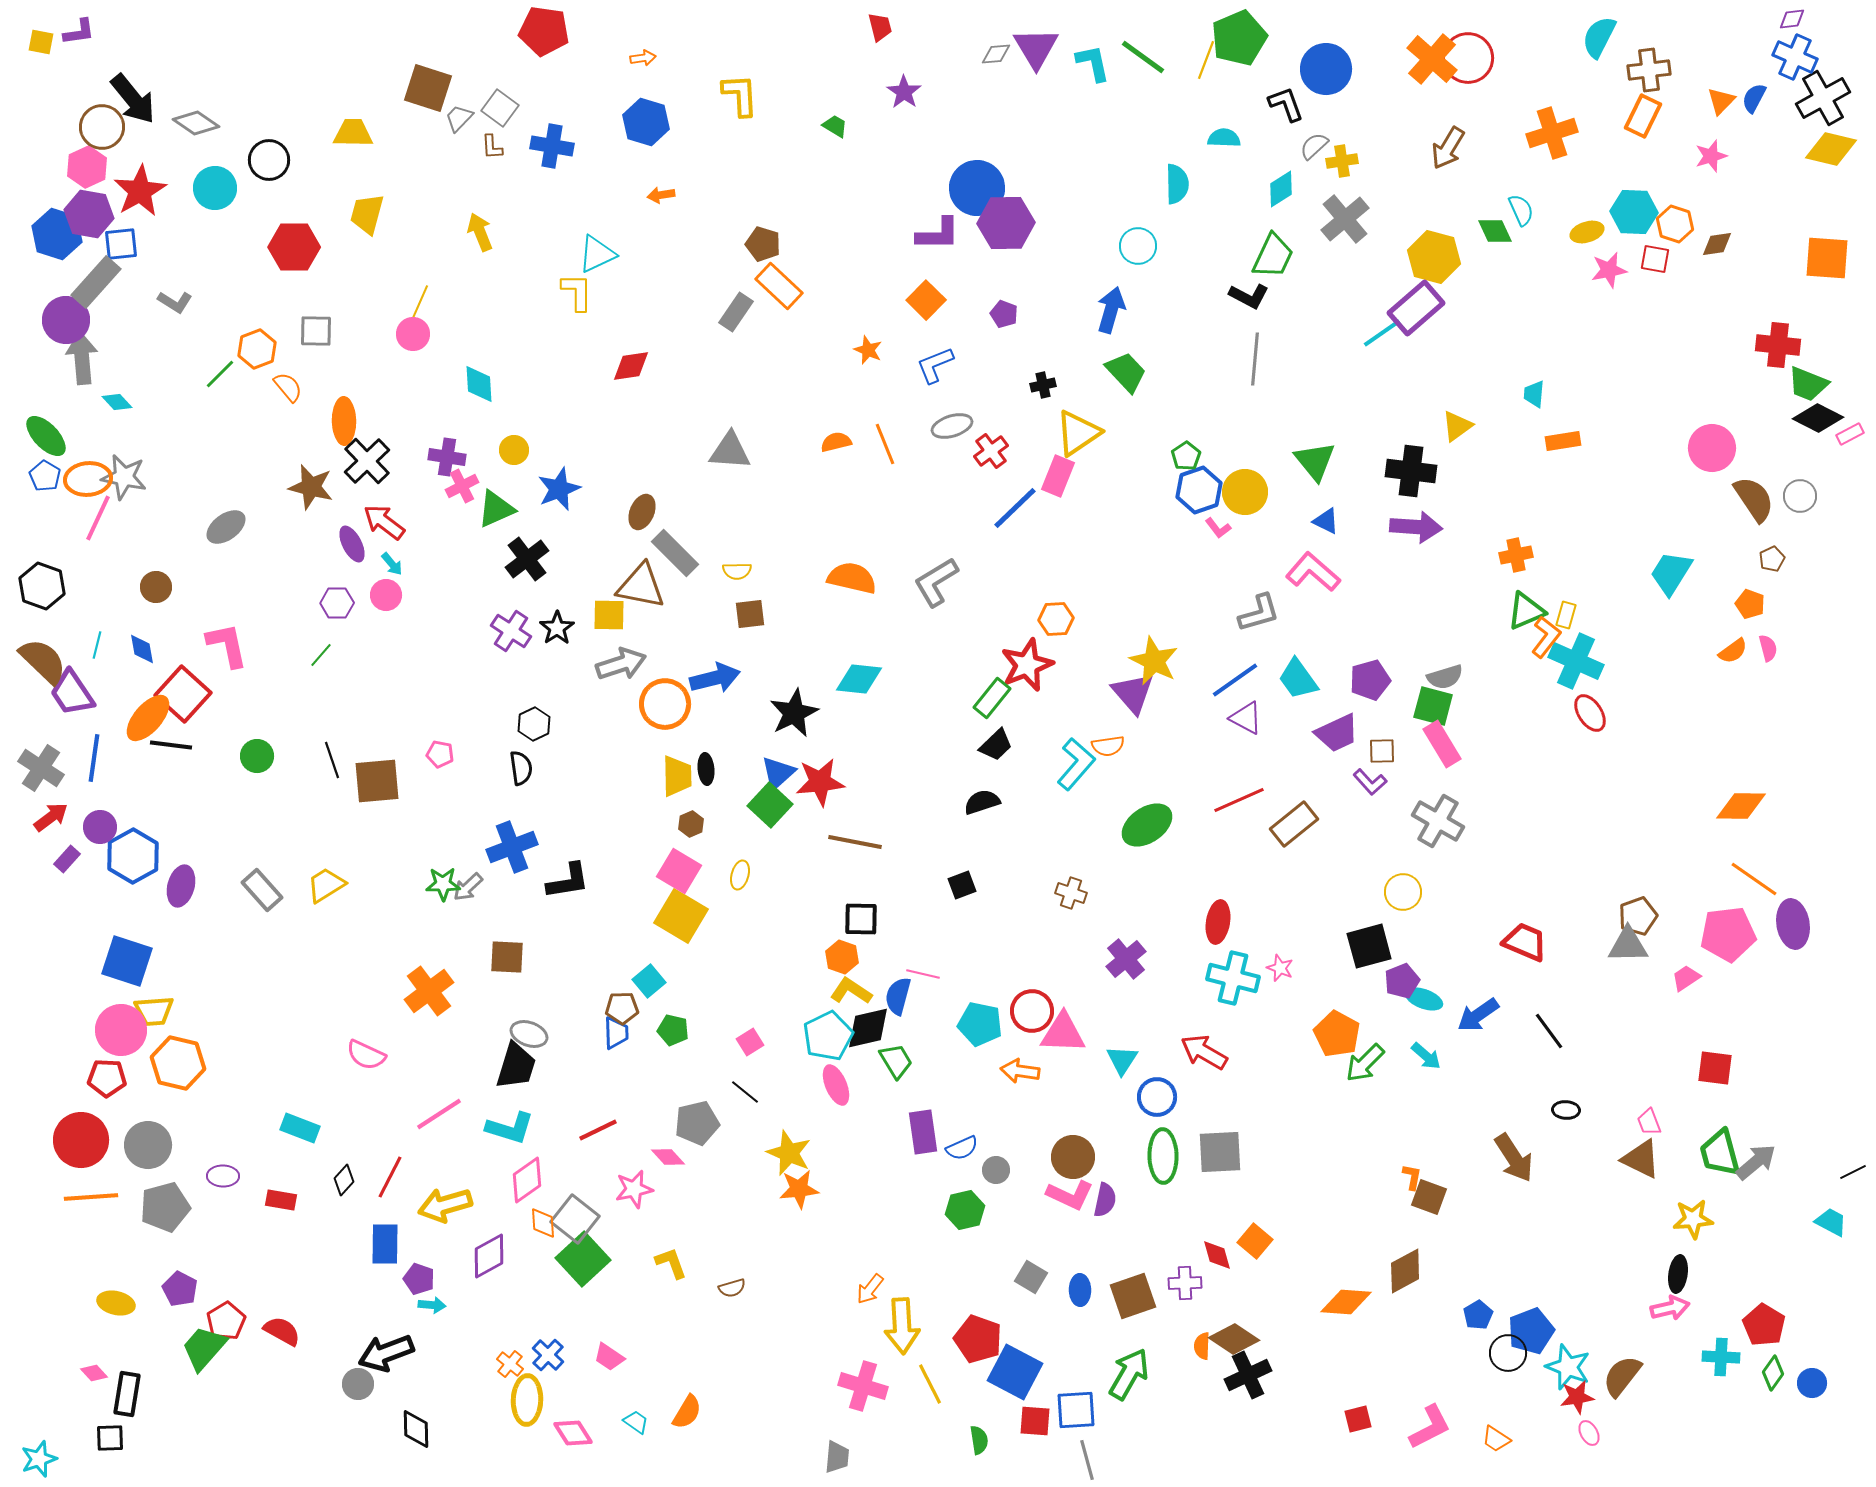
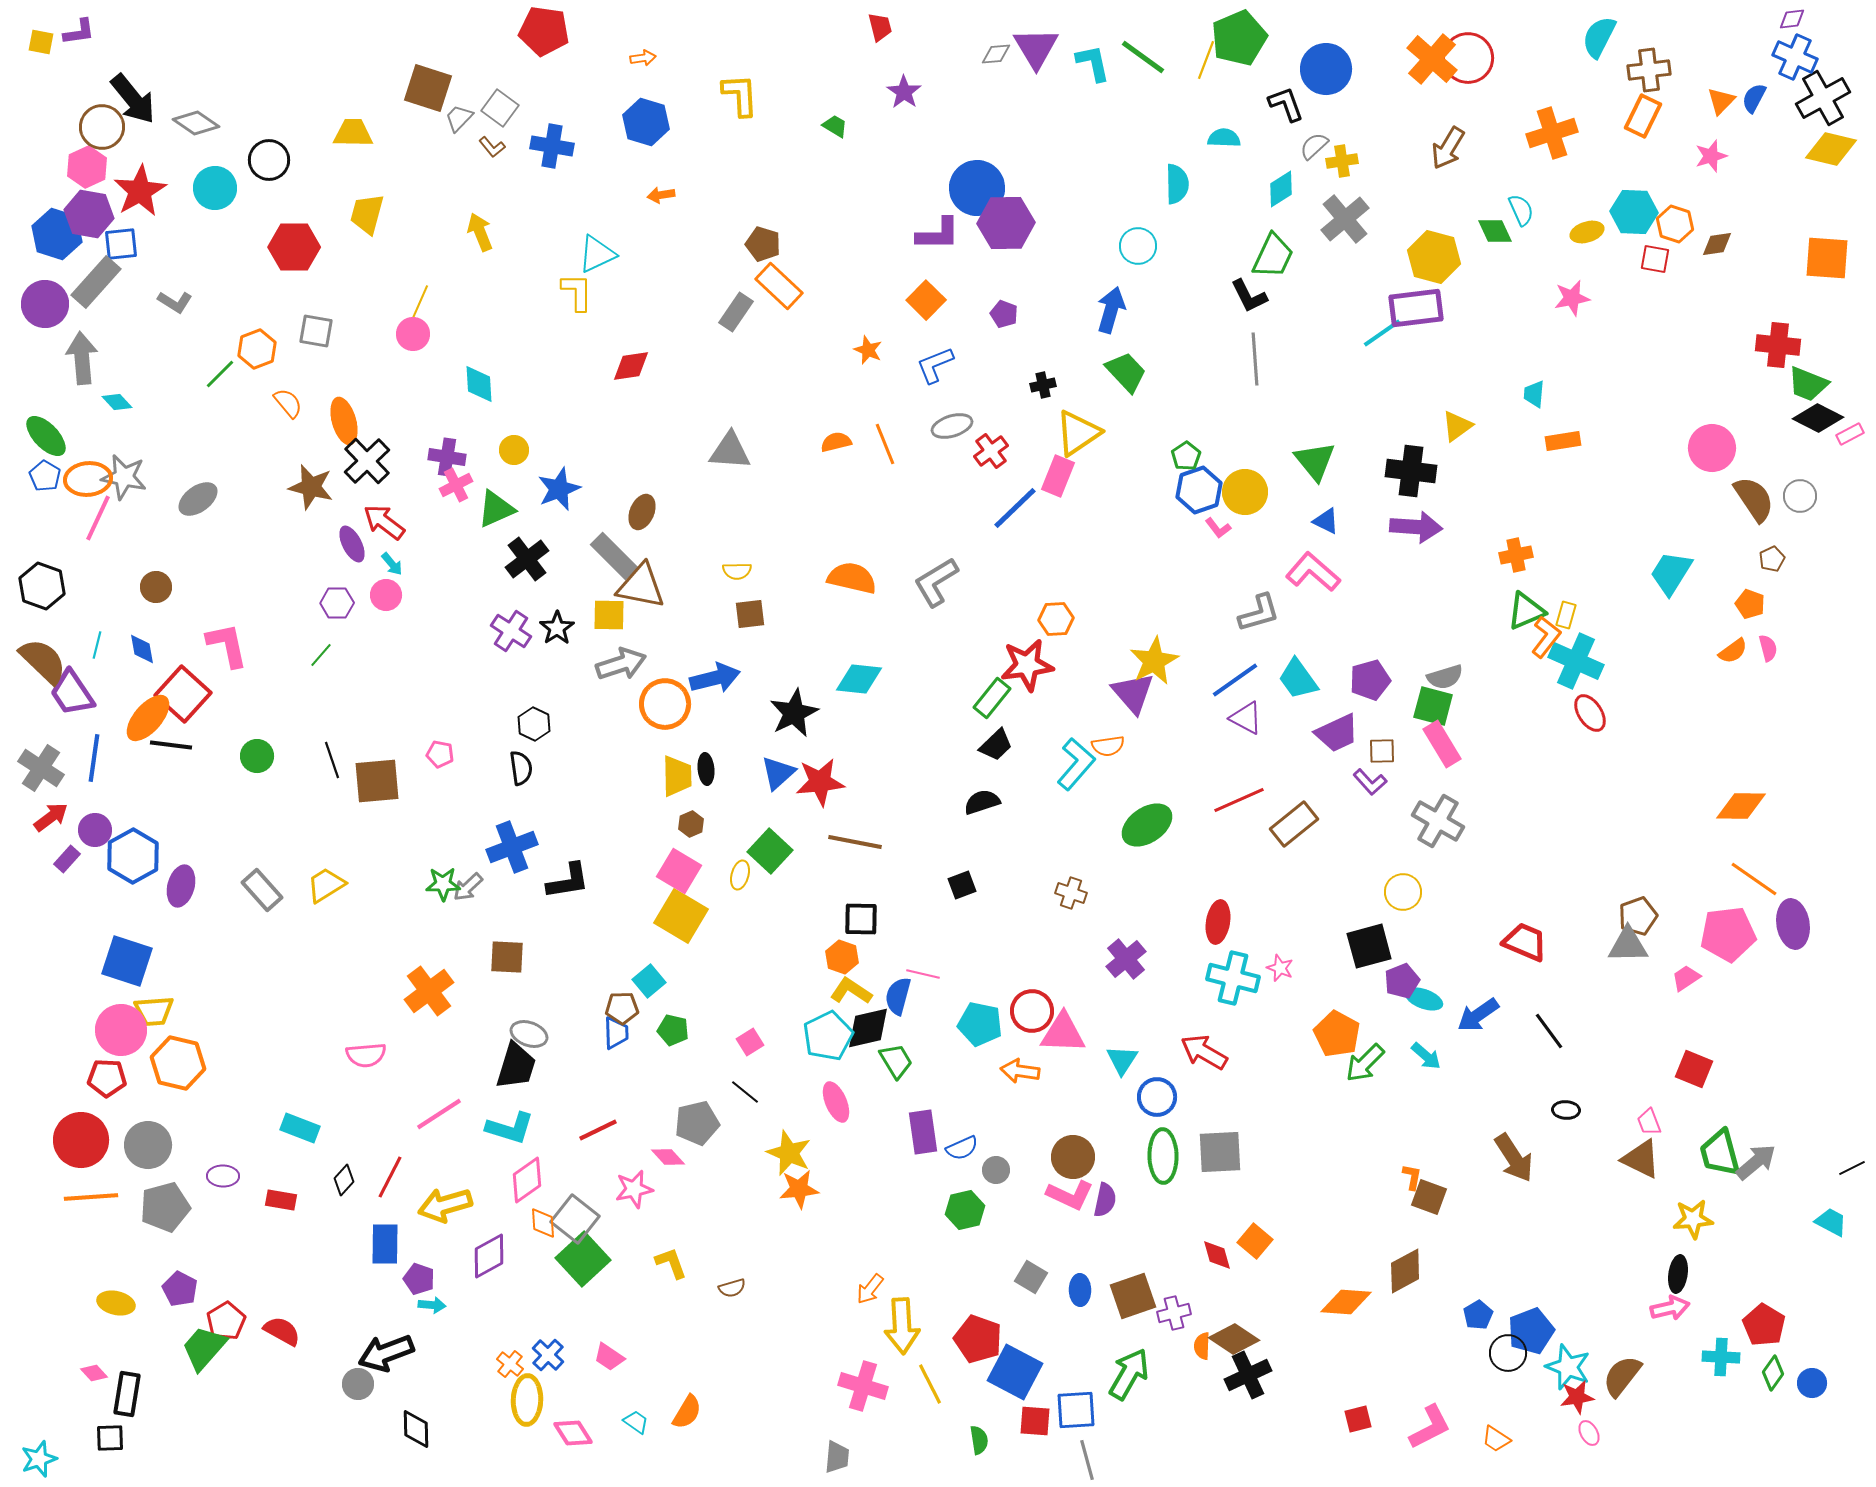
brown L-shape at (492, 147): rotated 36 degrees counterclockwise
pink star at (1609, 270): moved 37 px left, 28 px down
black L-shape at (1249, 296): rotated 36 degrees clockwise
purple rectangle at (1416, 308): rotated 34 degrees clockwise
purple circle at (66, 320): moved 21 px left, 16 px up
gray square at (316, 331): rotated 9 degrees clockwise
gray line at (1255, 359): rotated 9 degrees counterclockwise
orange semicircle at (288, 387): moved 16 px down
orange ellipse at (344, 421): rotated 15 degrees counterclockwise
pink cross at (462, 486): moved 6 px left, 1 px up
gray ellipse at (226, 527): moved 28 px left, 28 px up
gray rectangle at (675, 553): moved 61 px left, 3 px down
yellow star at (1154, 661): rotated 18 degrees clockwise
red star at (1027, 665): rotated 14 degrees clockwise
black hexagon at (534, 724): rotated 8 degrees counterclockwise
green square at (770, 805): moved 46 px down
purple circle at (100, 827): moved 5 px left, 3 px down
pink semicircle at (366, 1055): rotated 30 degrees counterclockwise
red square at (1715, 1068): moved 21 px left, 1 px down; rotated 15 degrees clockwise
pink ellipse at (836, 1085): moved 17 px down
black line at (1853, 1172): moved 1 px left, 4 px up
purple cross at (1185, 1283): moved 11 px left, 30 px down; rotated 12 degrees counterclockwise
